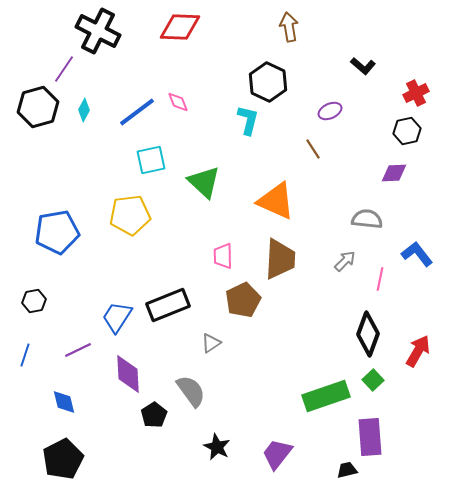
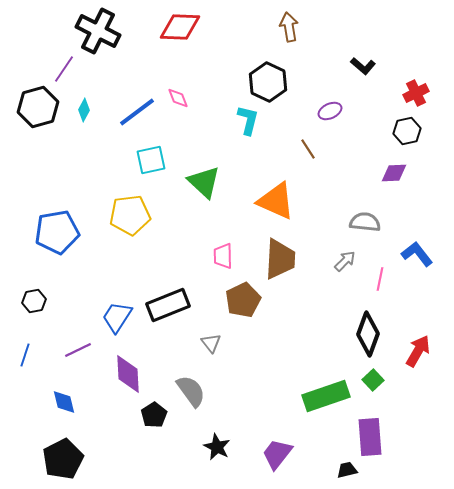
pink diamond at (178, 102): moved 4 px up
brown line at (313, 149): moved 5 px left
gray semicircle at (367, 219): moved 2 px left, 3 px down
gray triangle at (211, 343): rotated 35 degrees counterclockwise
